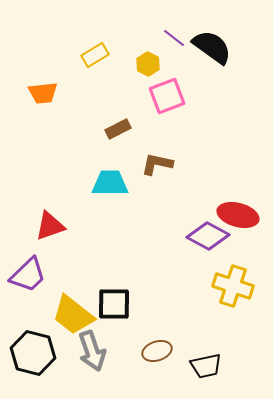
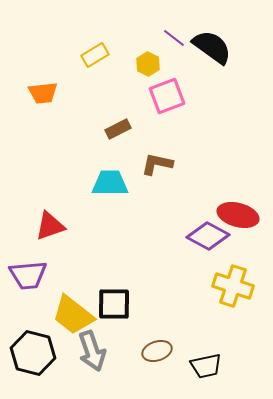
purple trapezoid: rotated 39 degrees clockwise
